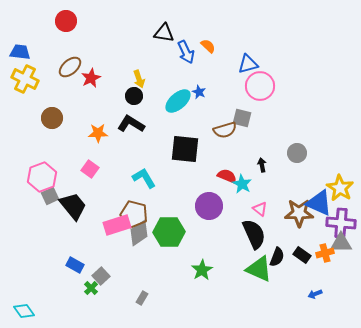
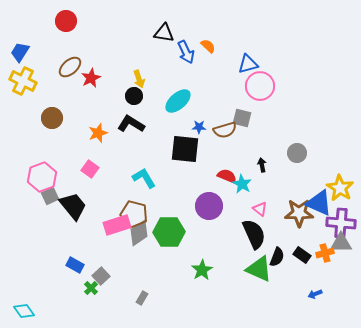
blue trapezoid at (20, 52): rotated 65 degrees counterclockwise
yellow cross at (25, 79): moved 2 px left, 2 px down
blue star at (199, 92): moved 35 px down; rotated 24 degrees counterclockwise
orange star at (98, 133): rotated 18 degrees counterclockwise
